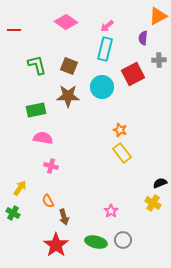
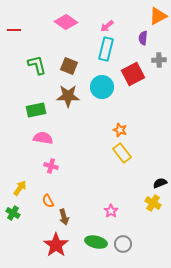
cyan rectangle: moved 1 px right
gray circle: moved 4 px down
